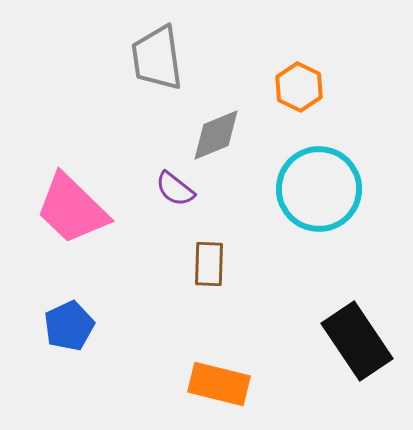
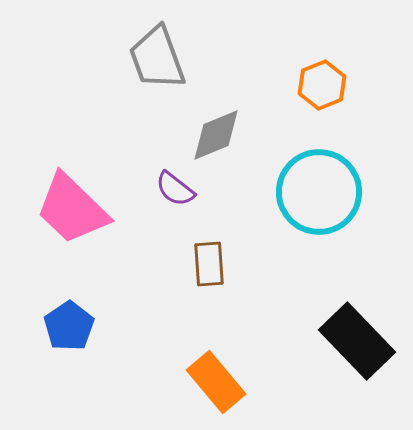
gray trapezoid: rotated 12 degrees counterclockwise
orange hexagon: moved 23 px right, 2 px up; rotated 12 degrees clockwise
cyan circle: moved 3 px down
brown rectangle: rotated 6 degrees counterclockwise
blue pentagon: rotated 9 degrees counterclockwise
black rectangle: rotated 10 degrees counterclockwise
orange rectangle: moved 3 px left, 2 px up; rotated 36 degrees clockwise
